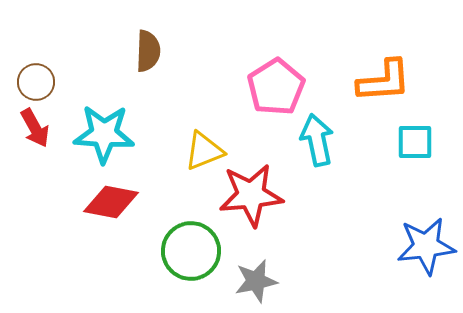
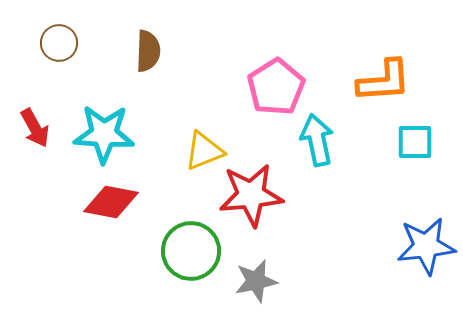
brown circle: moved 23 px right, 39 px up
